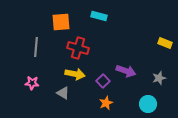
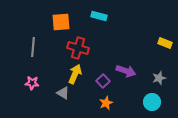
gray line: moved 3 px left
yellow arrow: rotated 78 degrees counterclockwise
cyan circle: moved 4 px right, 2 px up
